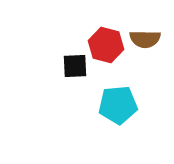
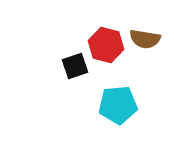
brown semicircle: rotated 8 degrees clockwise
black square: rotated 16 degrees counterclockwise
